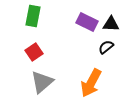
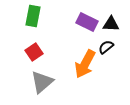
orange arrow: moved 6 px left, 19 px up
